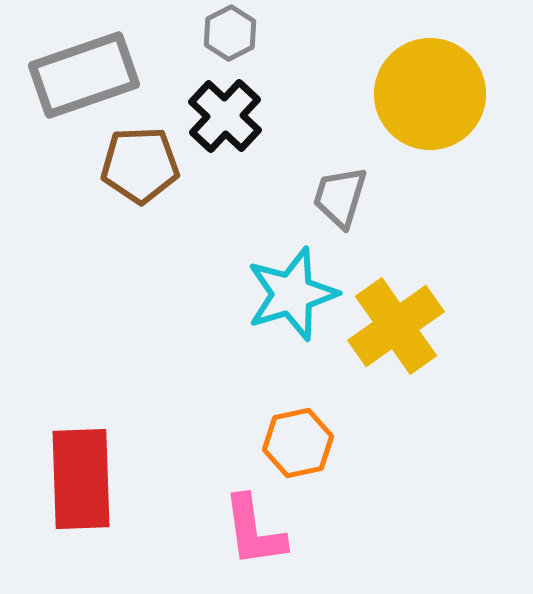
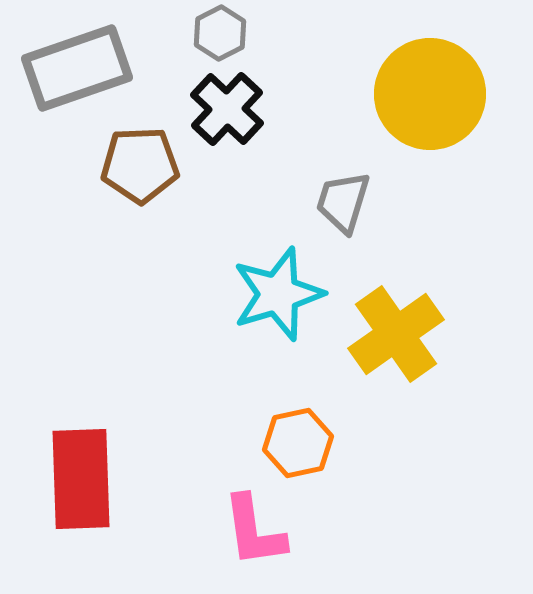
gray hexagon: moved 10 px left
gray rectangle: moved 7 px left, 7 px up
black cross: moved 2 px right, 7 px up
gray trapezoid: moved 3 px right, 5 px down
cyan star: moved 14 px left
yellow cross: moved 8 px down
